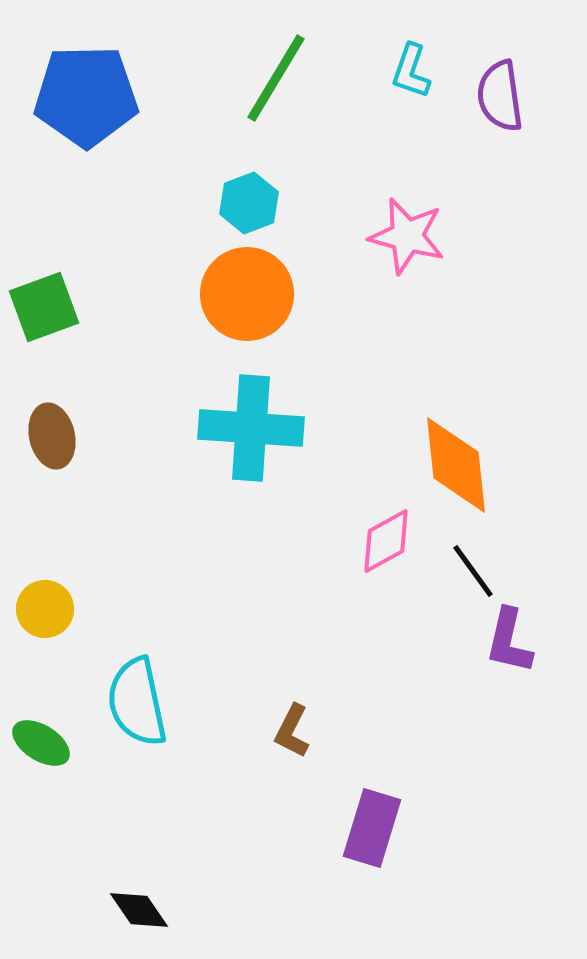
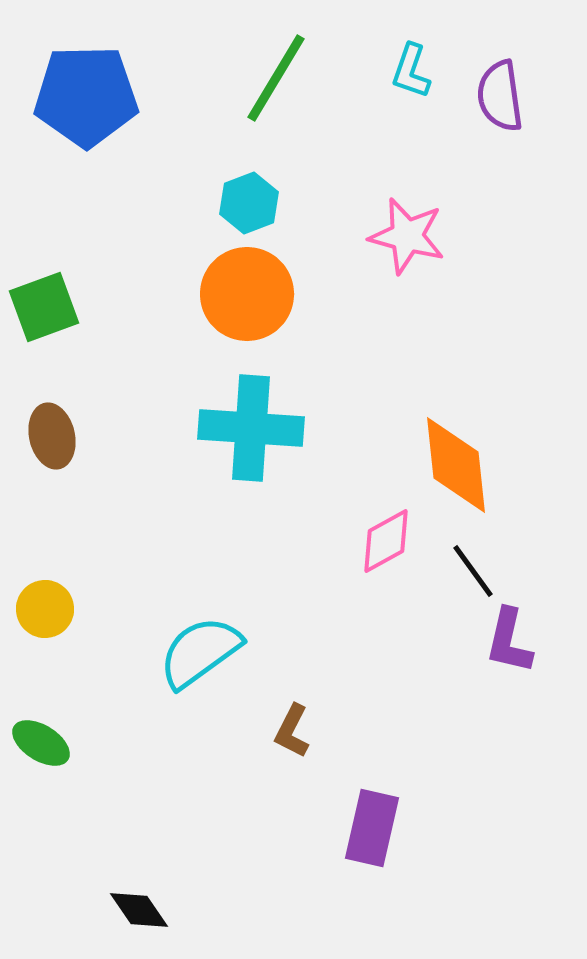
cyan semicircle: moved 63 px right, 50 px up; rotated 66 degrees clockwise
purple rectangle: rotated 4 degrees counterclockwise
